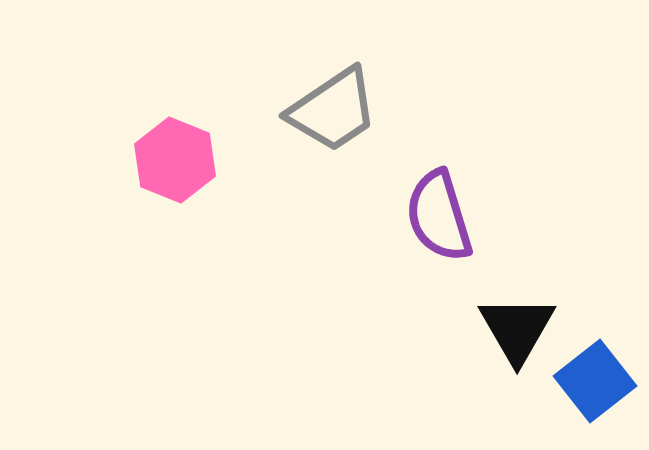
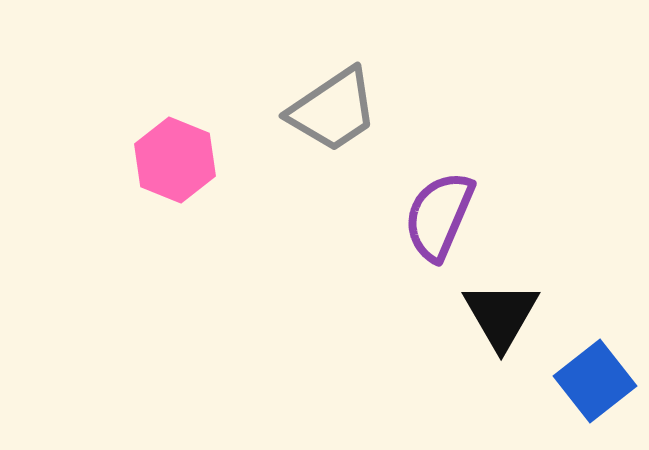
purple semicircle: rotated 40 degrees clockwise
black triangle: moved 16 px left, 14 px up
